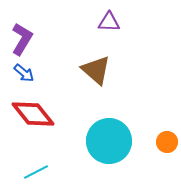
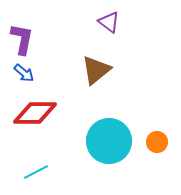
purple triangle: rotated 35 degrees clockwise
purple L-shape: rotated 20 degrees counterclockwise
brown triangle: rotated 40 degrees clockwise
red diamond: moved 2 px right, 1 px up; rotated 51 degrees counterclockwise
orange circle: moved 10 px left
